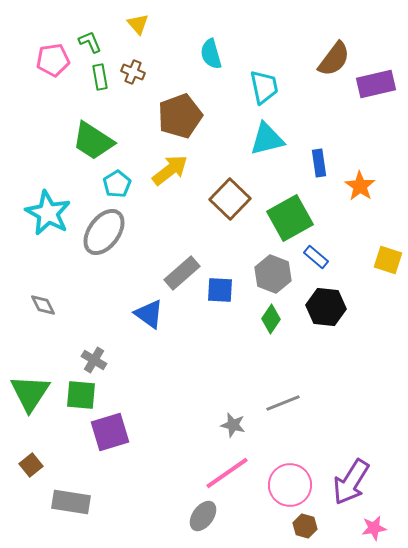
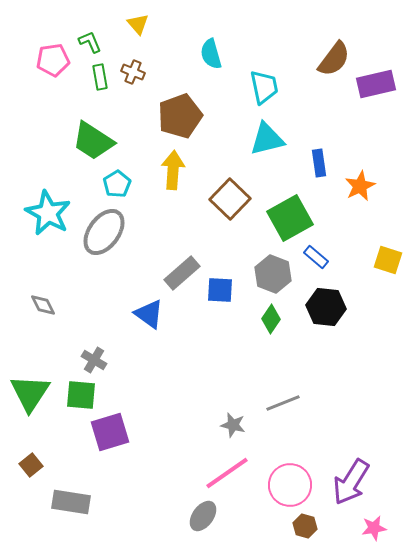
yellow arrow at (170, 170): moved 3 px right; rotated 48 degrees counterclockwise
orange star at (360, 186): rotated 12 degrees clockwise
